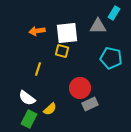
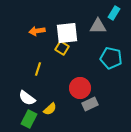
yellow square: moved 3 px up; rotated 16 degrees clockwise
